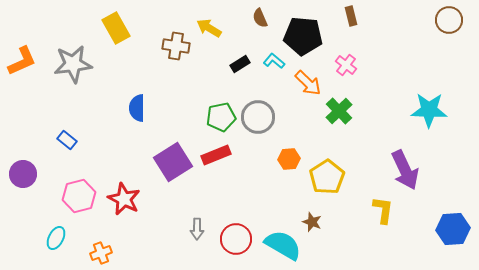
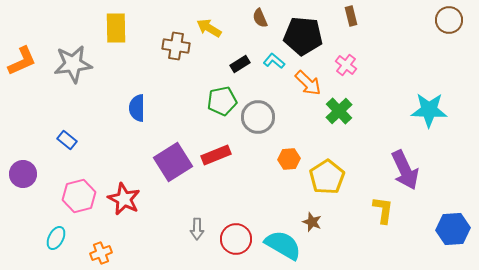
yellow rectangle: rotated 28 degrees clockwise
green pentagon: moved 1 px right, 16 px up
